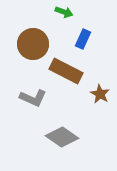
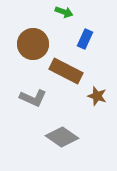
blue rectangle: moved 2 px right
brown star: moved 3 px left, 2 px down; rotated 12 degrees counterclockwise
